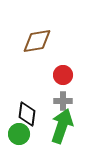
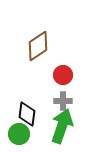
brown diamond: moved 1 px right, 5 px down; rotated 24 degrees counterclockwise
